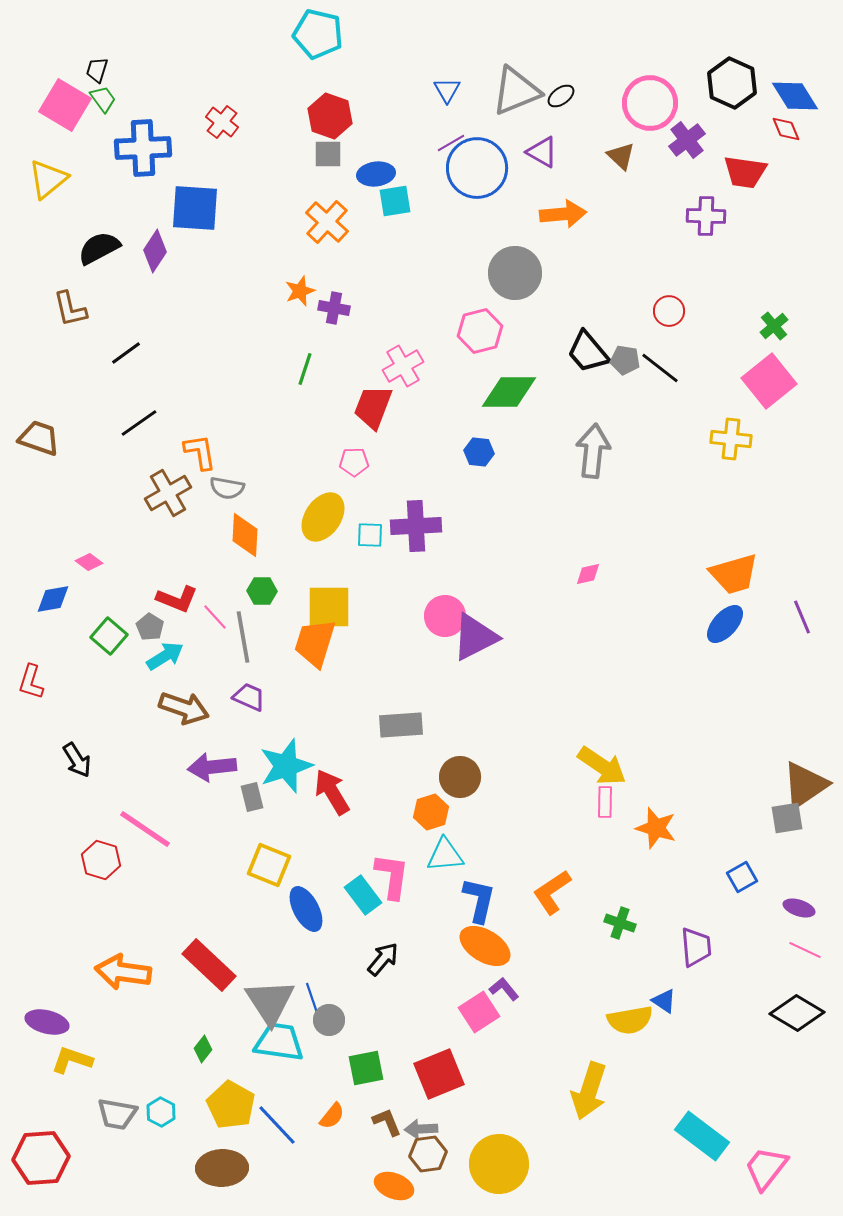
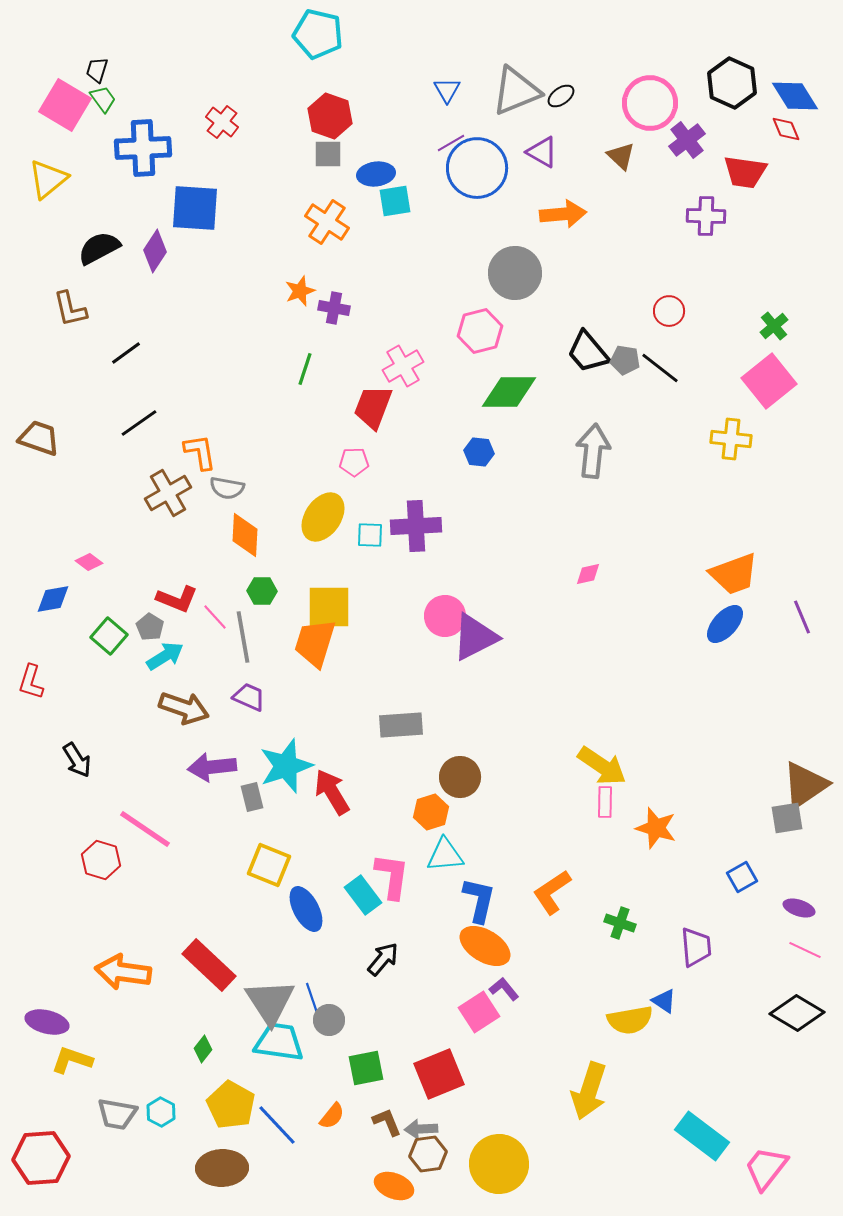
orange cross at (327, 222): rotated 9 degrees counterclockwise
orange trapezoid at (734, 574): rotated 4 degrees counterclockwise
